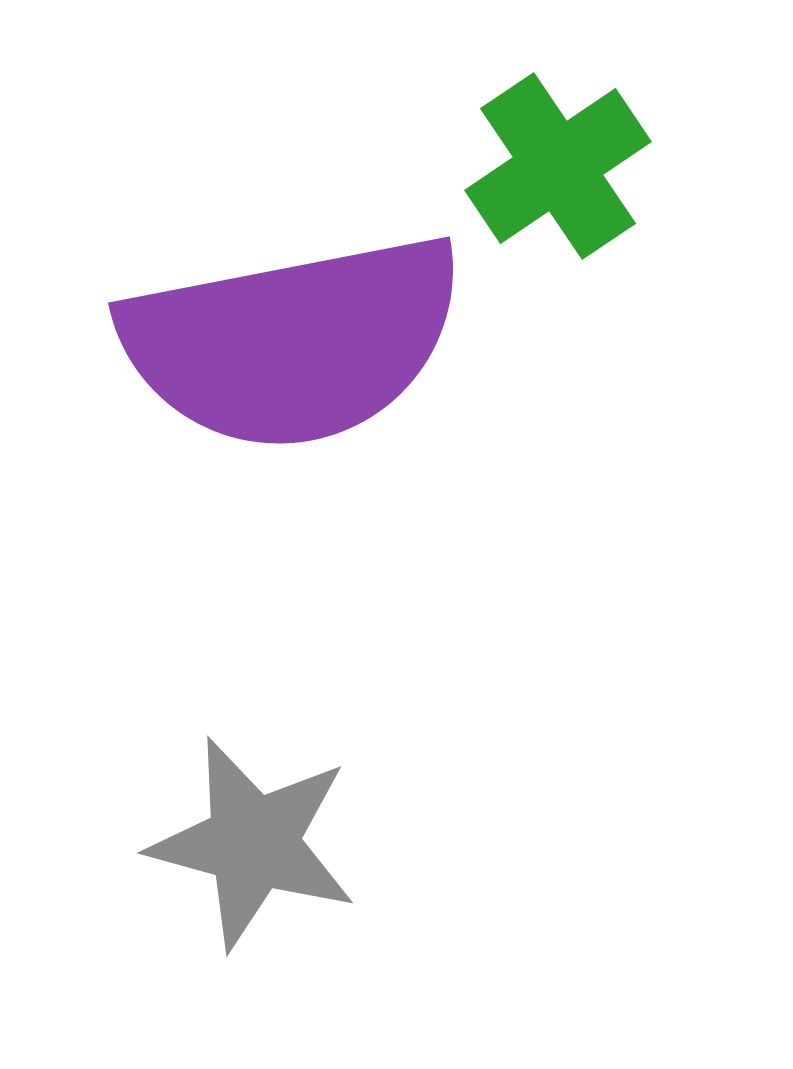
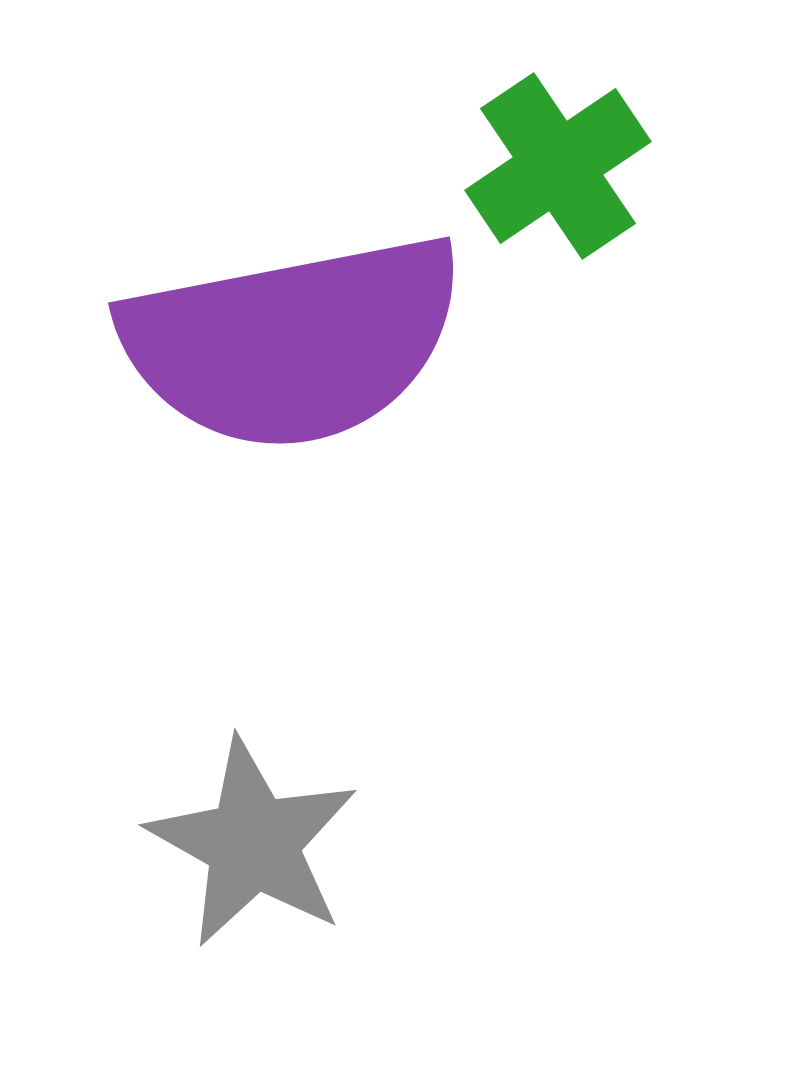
gray star: rotated 14 degrees clockwise
